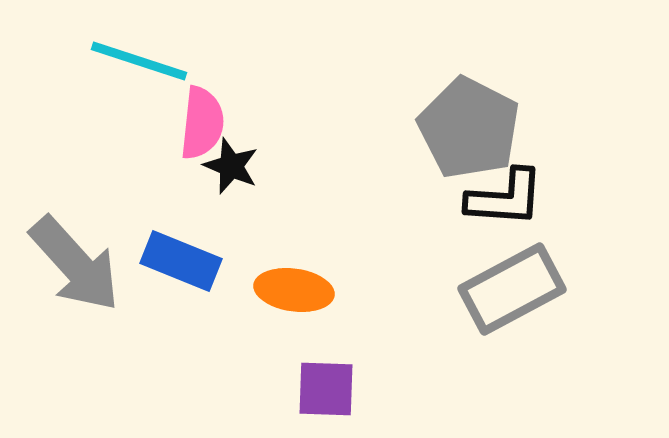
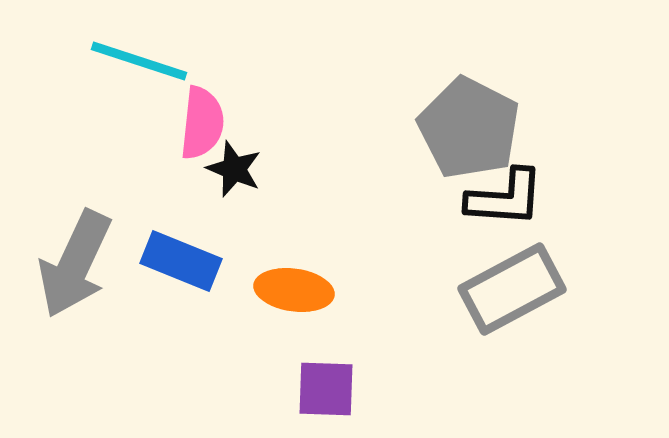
black star: moved 3 px right, 3 px down
gray arrow: rotated 67 degrees clockwise
